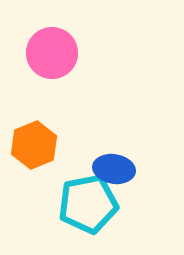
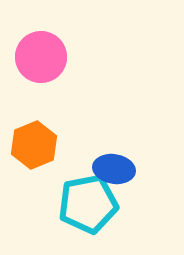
pink circle: moved 11 px left, 4 px down
